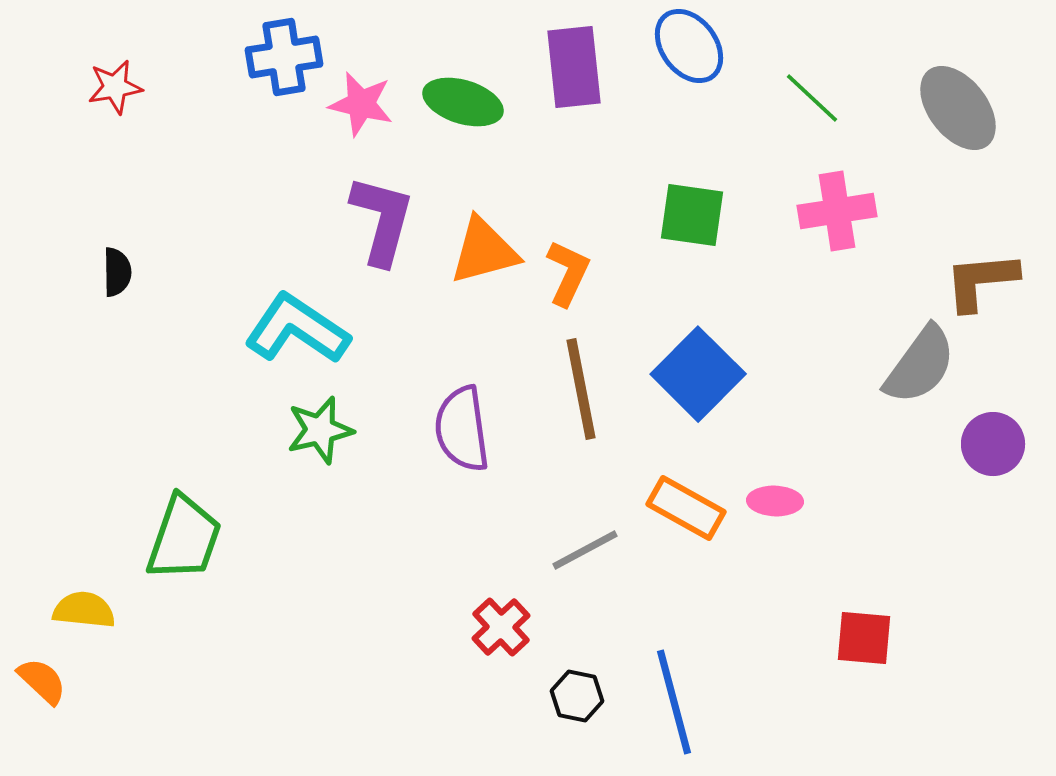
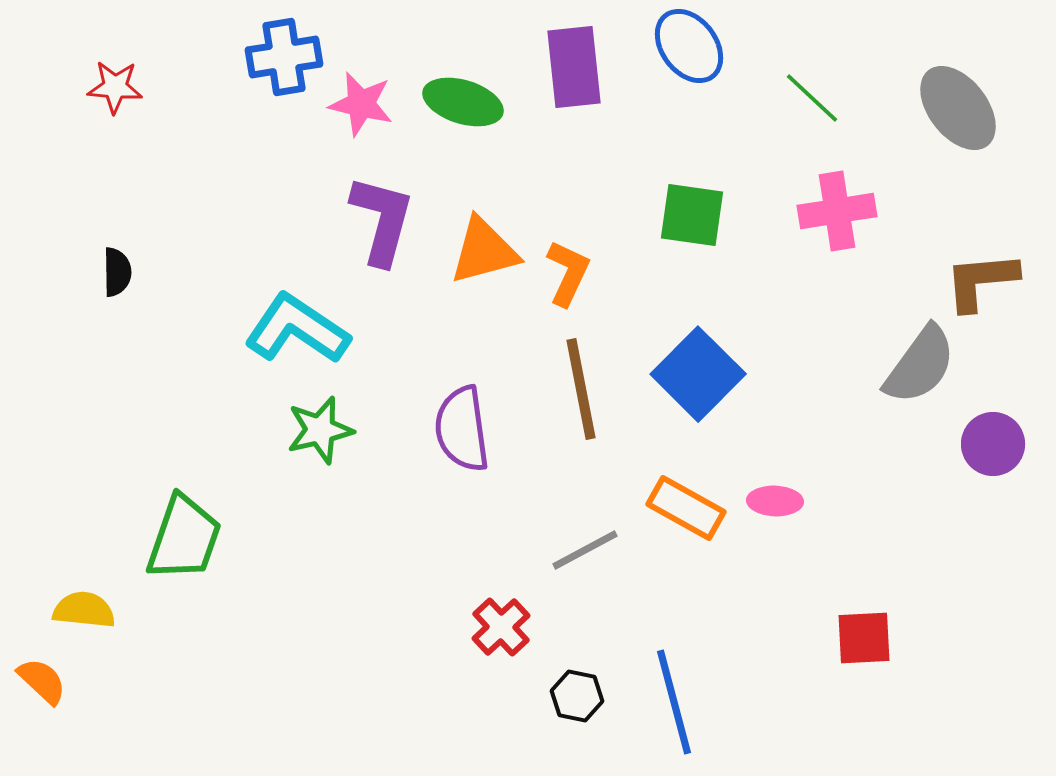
red star: rotated 14 degrees clockwise
red square: rotated 8 degrees counterclockwise
